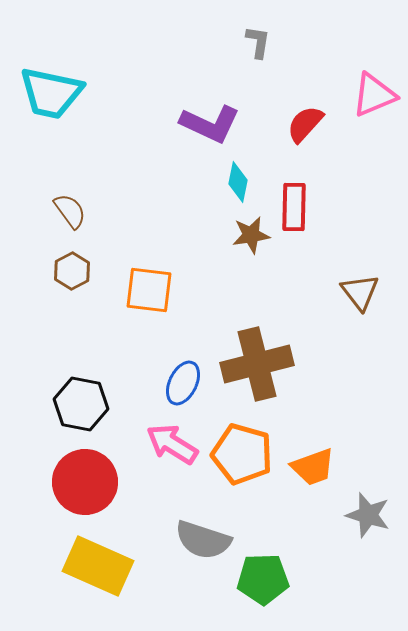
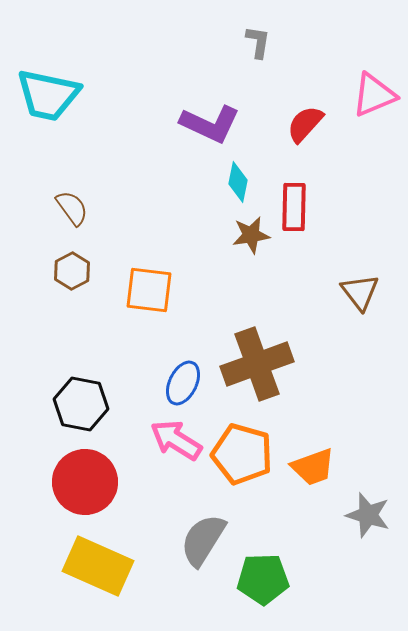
cyan trapezoid: moved 3 px left, 2 px down
brown semicircle: moved 2 px right, 3 px up
brown cross: rotated 6 degrees counterclockwise
pink arrow: moved 4 px right, 4 px up
gray semicircle: rotated 104 degrees clockwise
